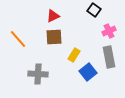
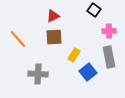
pink cross: rotated 24 degrees clockwise
